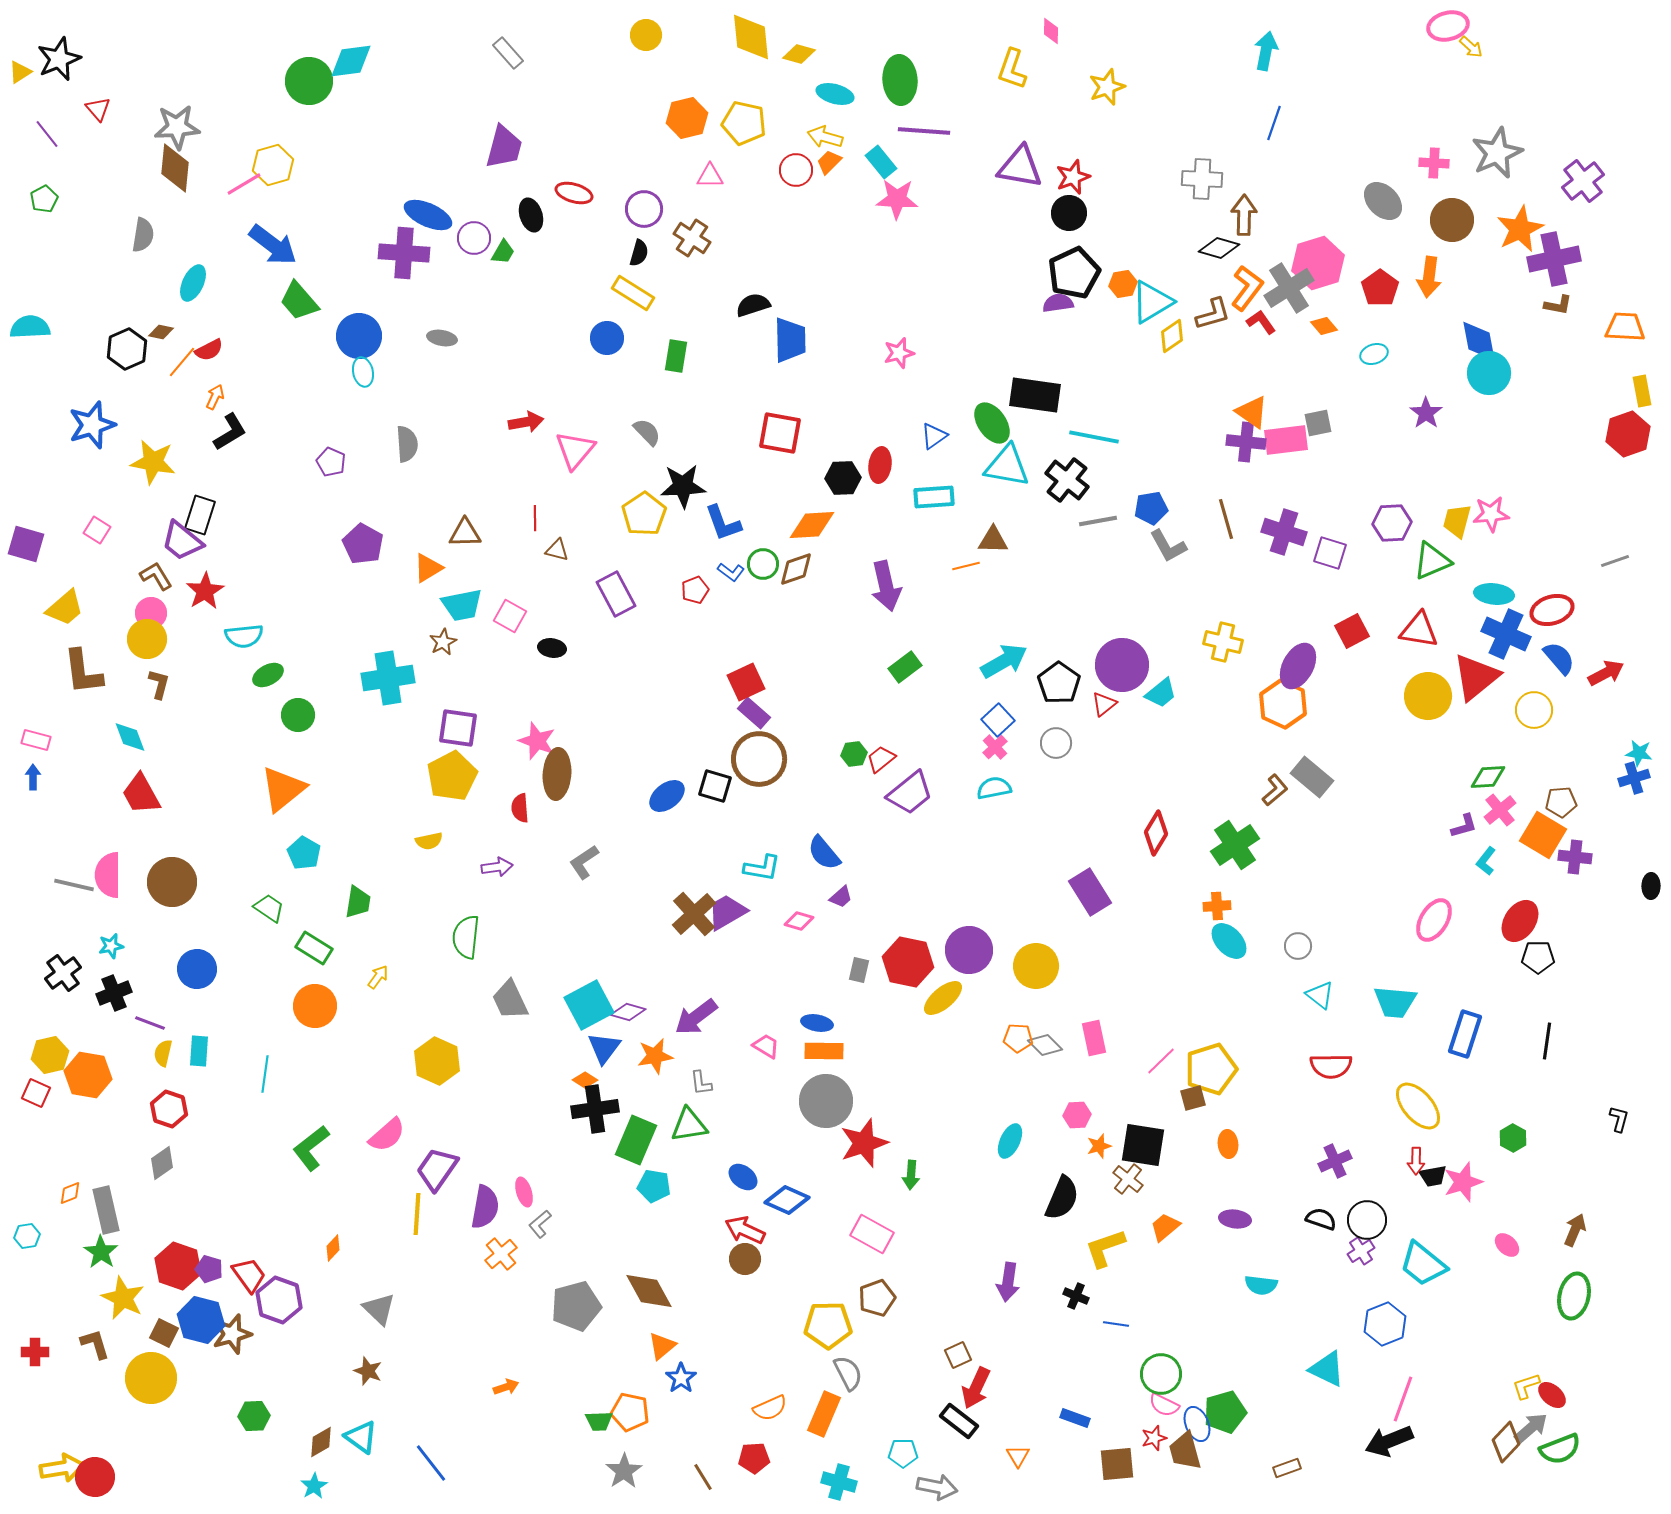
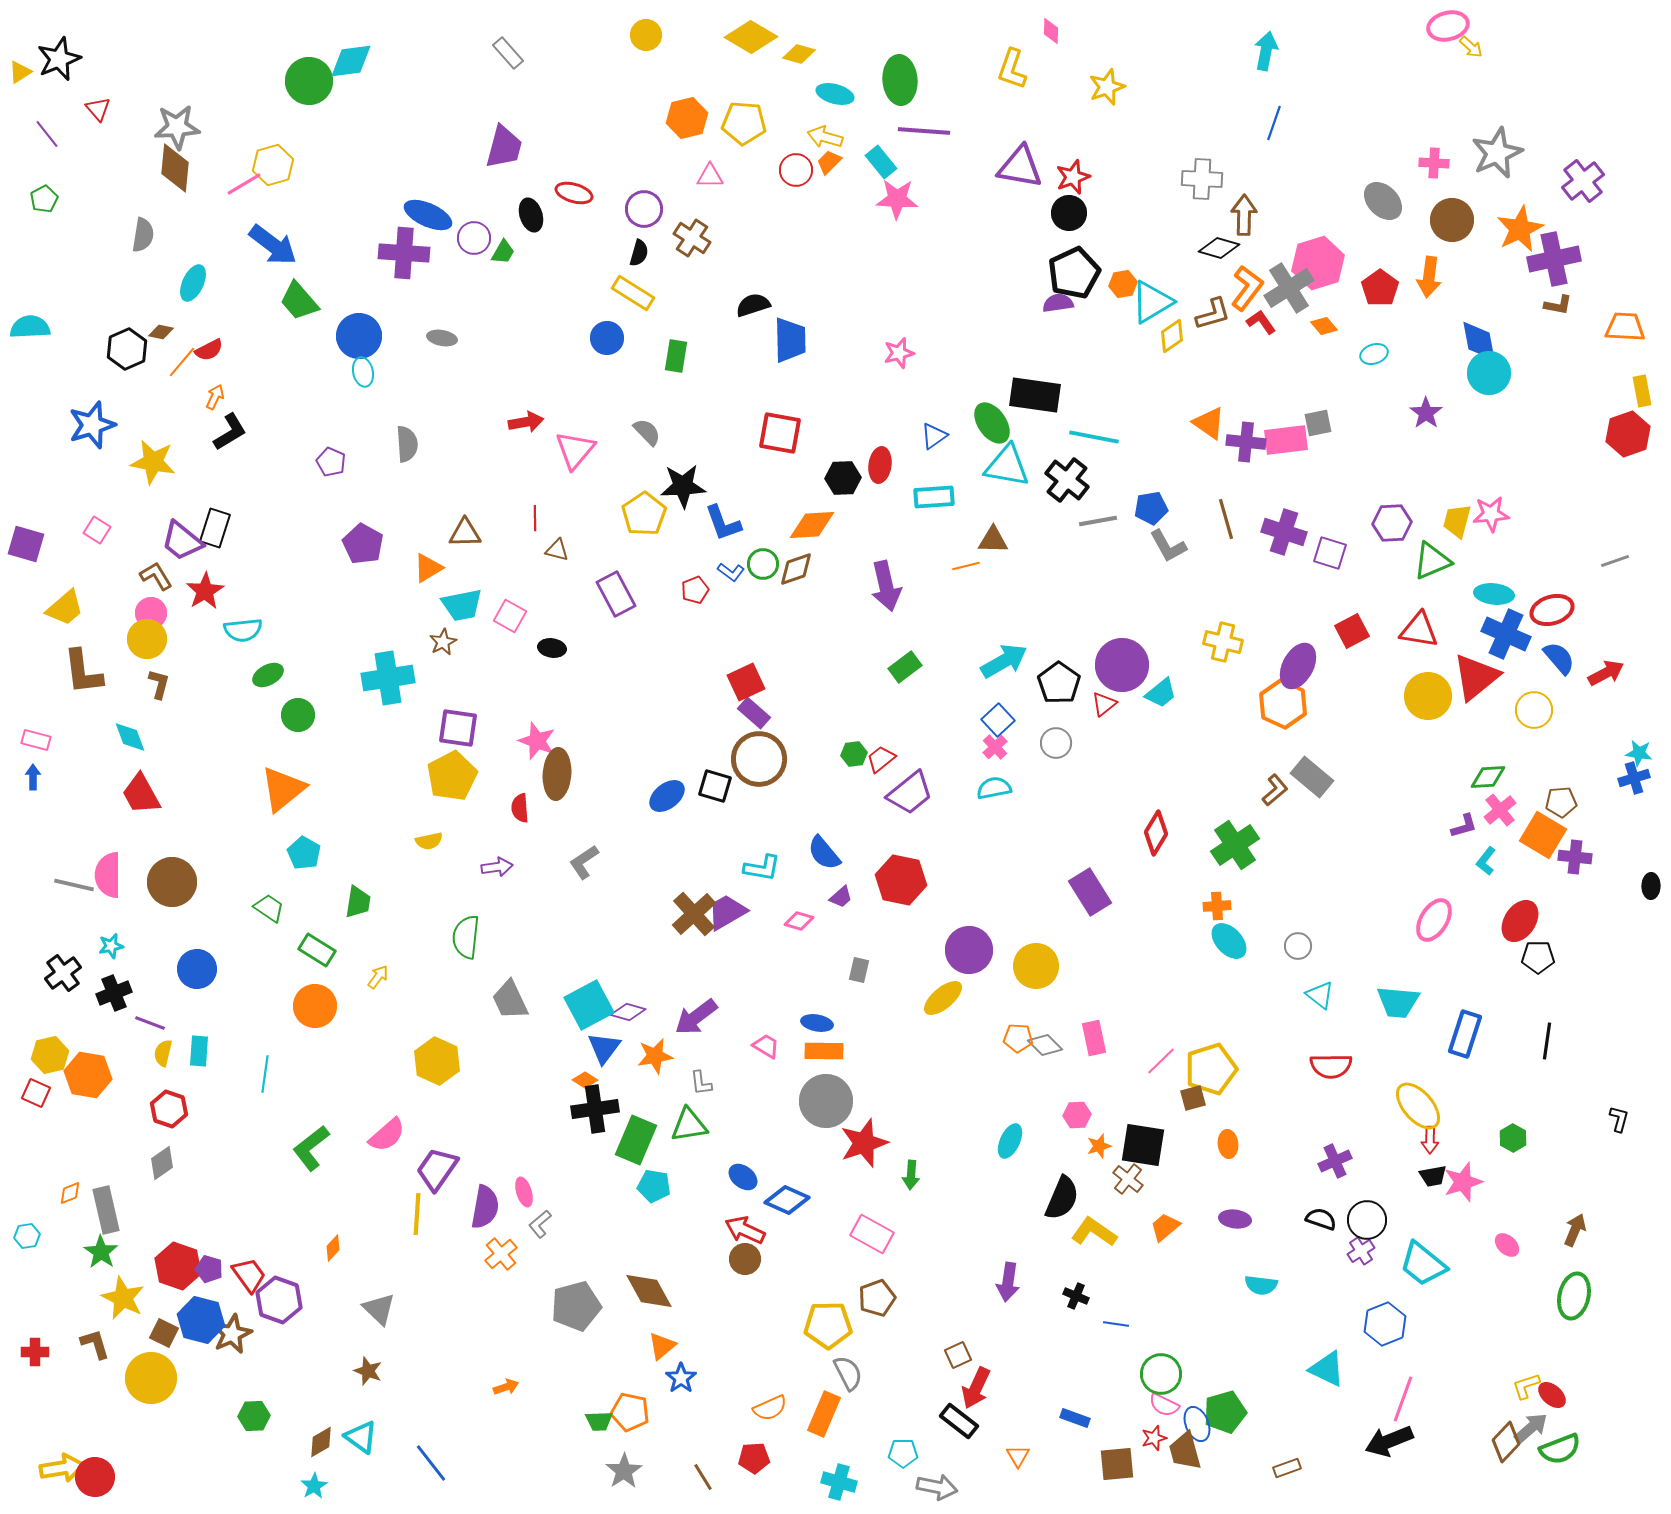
yellow diamond at (751, 37): rotated 54 degrees counterclockwise
yellow pentagon at (744, 123): rotated 9 degrees counterclockwise
orange triangle at (1252, 412): moved 43 px left, 11 px down
black rectangle at (200, 515): moved 15 px right, 13 px down
cyan semicircle at (244, 636): moved 1 px left, 6 px up
green rectangle at (314, 948): moved 3 px right, 2 px down
red hexagon at (908, 962): moved 7 px left, 82 px up
cyan trapezoid at (1395, 1002): moved 3 px right
red arrow at (1416, 1161): moved 14 px right, 21 px up
yellow L-shape at (1105, 1248): moved 11 px left, 16 px up; rotated 54 degrees clockwise
brown star at (232, 1334): rotated 9 degrees counterclockwise
